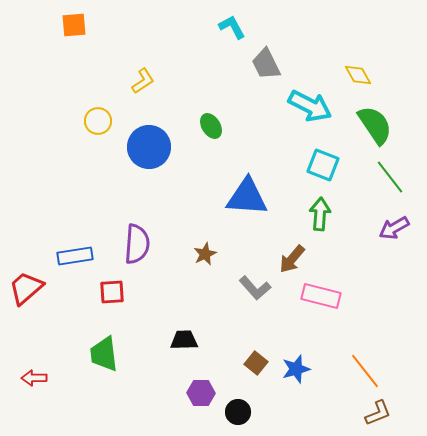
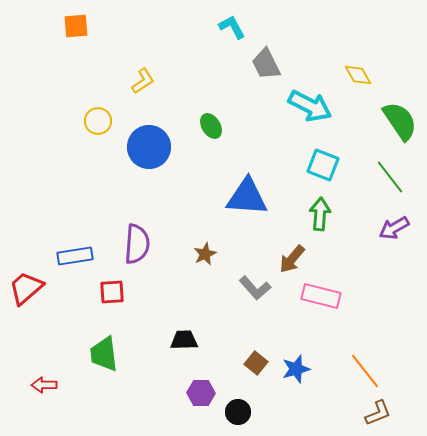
orange square: moved 2 px right, 1 px down
green semicircle: moved 25 px right, 4 px up
red arrow: moved 10 px right, 7 px down
